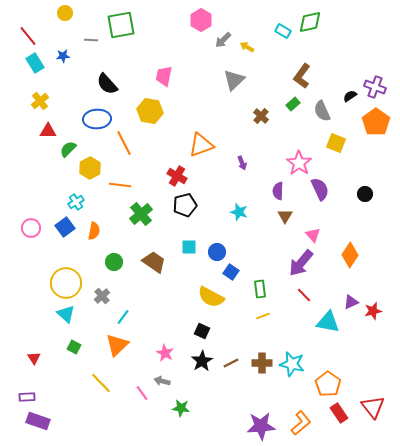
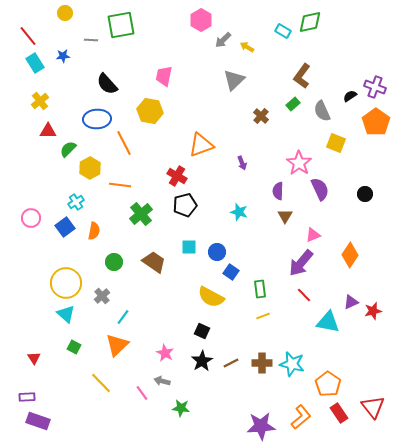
pink circle at (31, 228): moved 10 px up
pink triangle at (313, 235): rotated 49 degrees clockwise
orange L-shape at (301, 423): moved 6 px up
